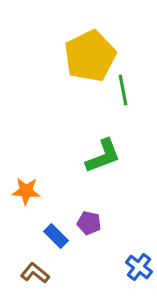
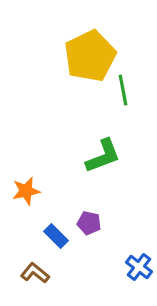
orange star: rotated 16 degrees counterclockwise
